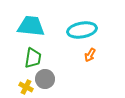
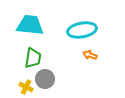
cyan trapezoid: moved 1 px left, 1 px up
orange arrow: rotated 80 degrees clockwise
